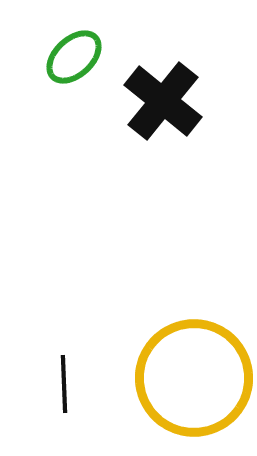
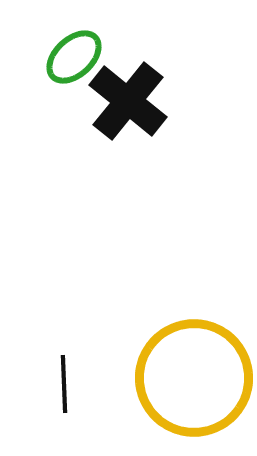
black cross: moved 35 px left
